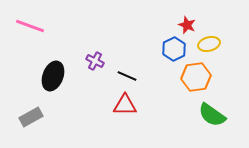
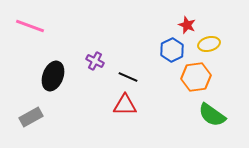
blue hexagon: moved 2 px left, 1 px down
black line: moved 1 px right, 1 px down
